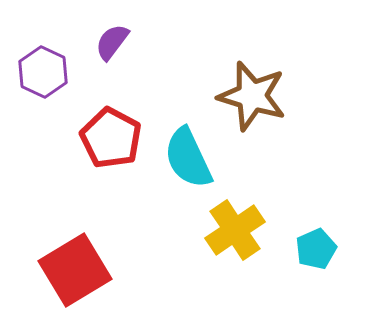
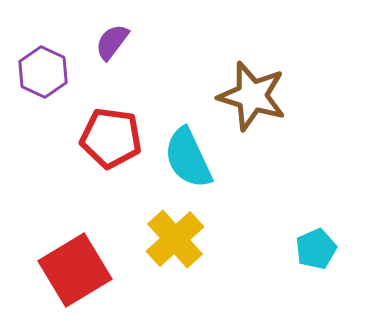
red pentagon: rotated 20 degrees counterclockwise
yellow cross: moved 60 px left, 9 px down; rotated 8 degrees counterclockwise
